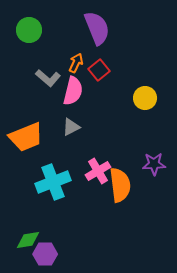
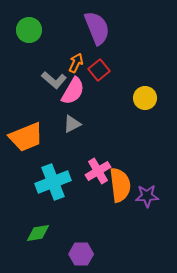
gray L-shape: moved 6 px right, 2 px down
pink semicircle: rotated 16 degrees clockwise
gray triangle: moved 1 px right, 3 px up
purple star: moved 7 px left, 32 px down
green diamond: moved 10 px right, 7 px up
purple hexagon: moved 36 px right
